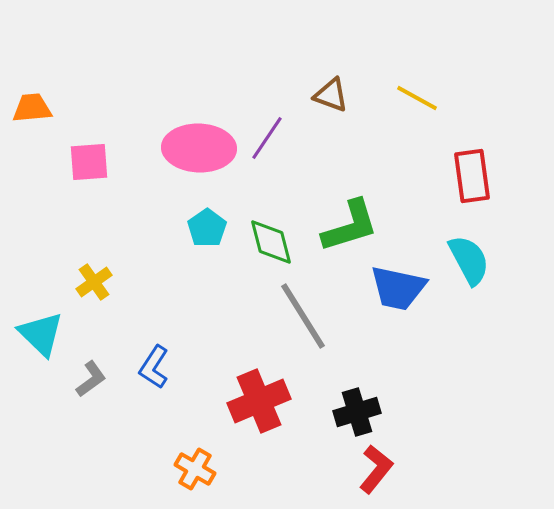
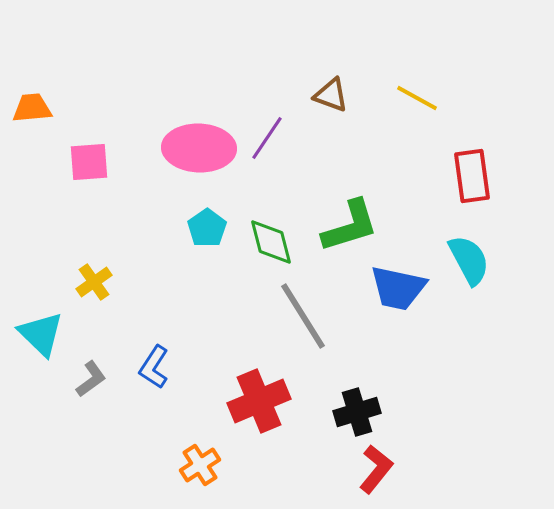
orange cross: moved 5 px right, 4 px up; rotated 27 degrees clockwise
